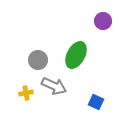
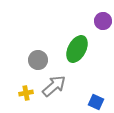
green ellipse: moved 1 px right, 6 px up
gray arrow: rotated 65 degrees counterclockwise
